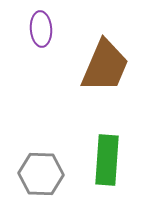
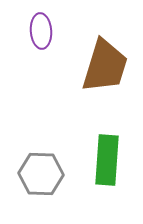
purple ellipse: moved 2 px down
brown trapezoid: rotated 6 degrees counterclockwise
